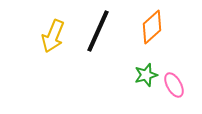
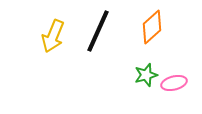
pink ellipse: moved 2 px up; rotated 75 degrees counterclockwise
